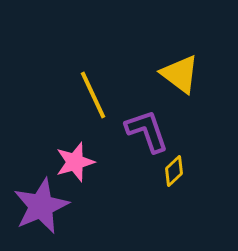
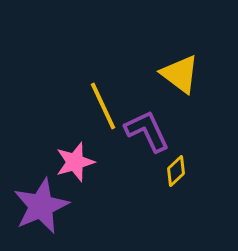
yellow line: moved 10 px right, 11 px down
purple L-shape: rotated 6 degrees counterclockwise
yellow diamond: moved 2 px right
